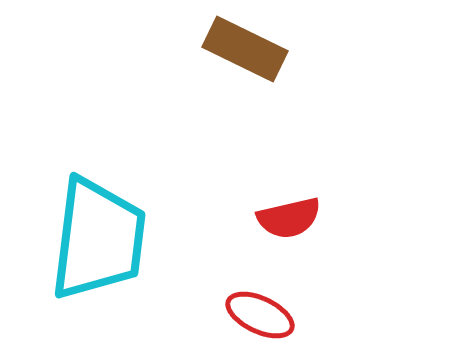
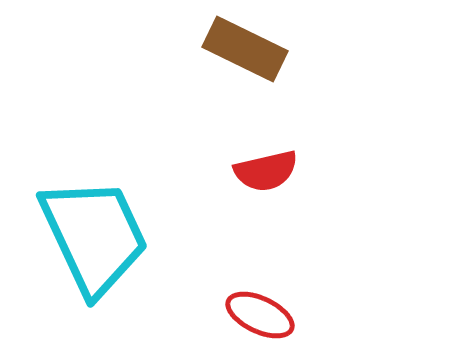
red semicircle: moved 23 px left, 47 px up
cyan trapezoid: moved 4 px left, 3 px up; rotated 32 degrees counterclockwise
